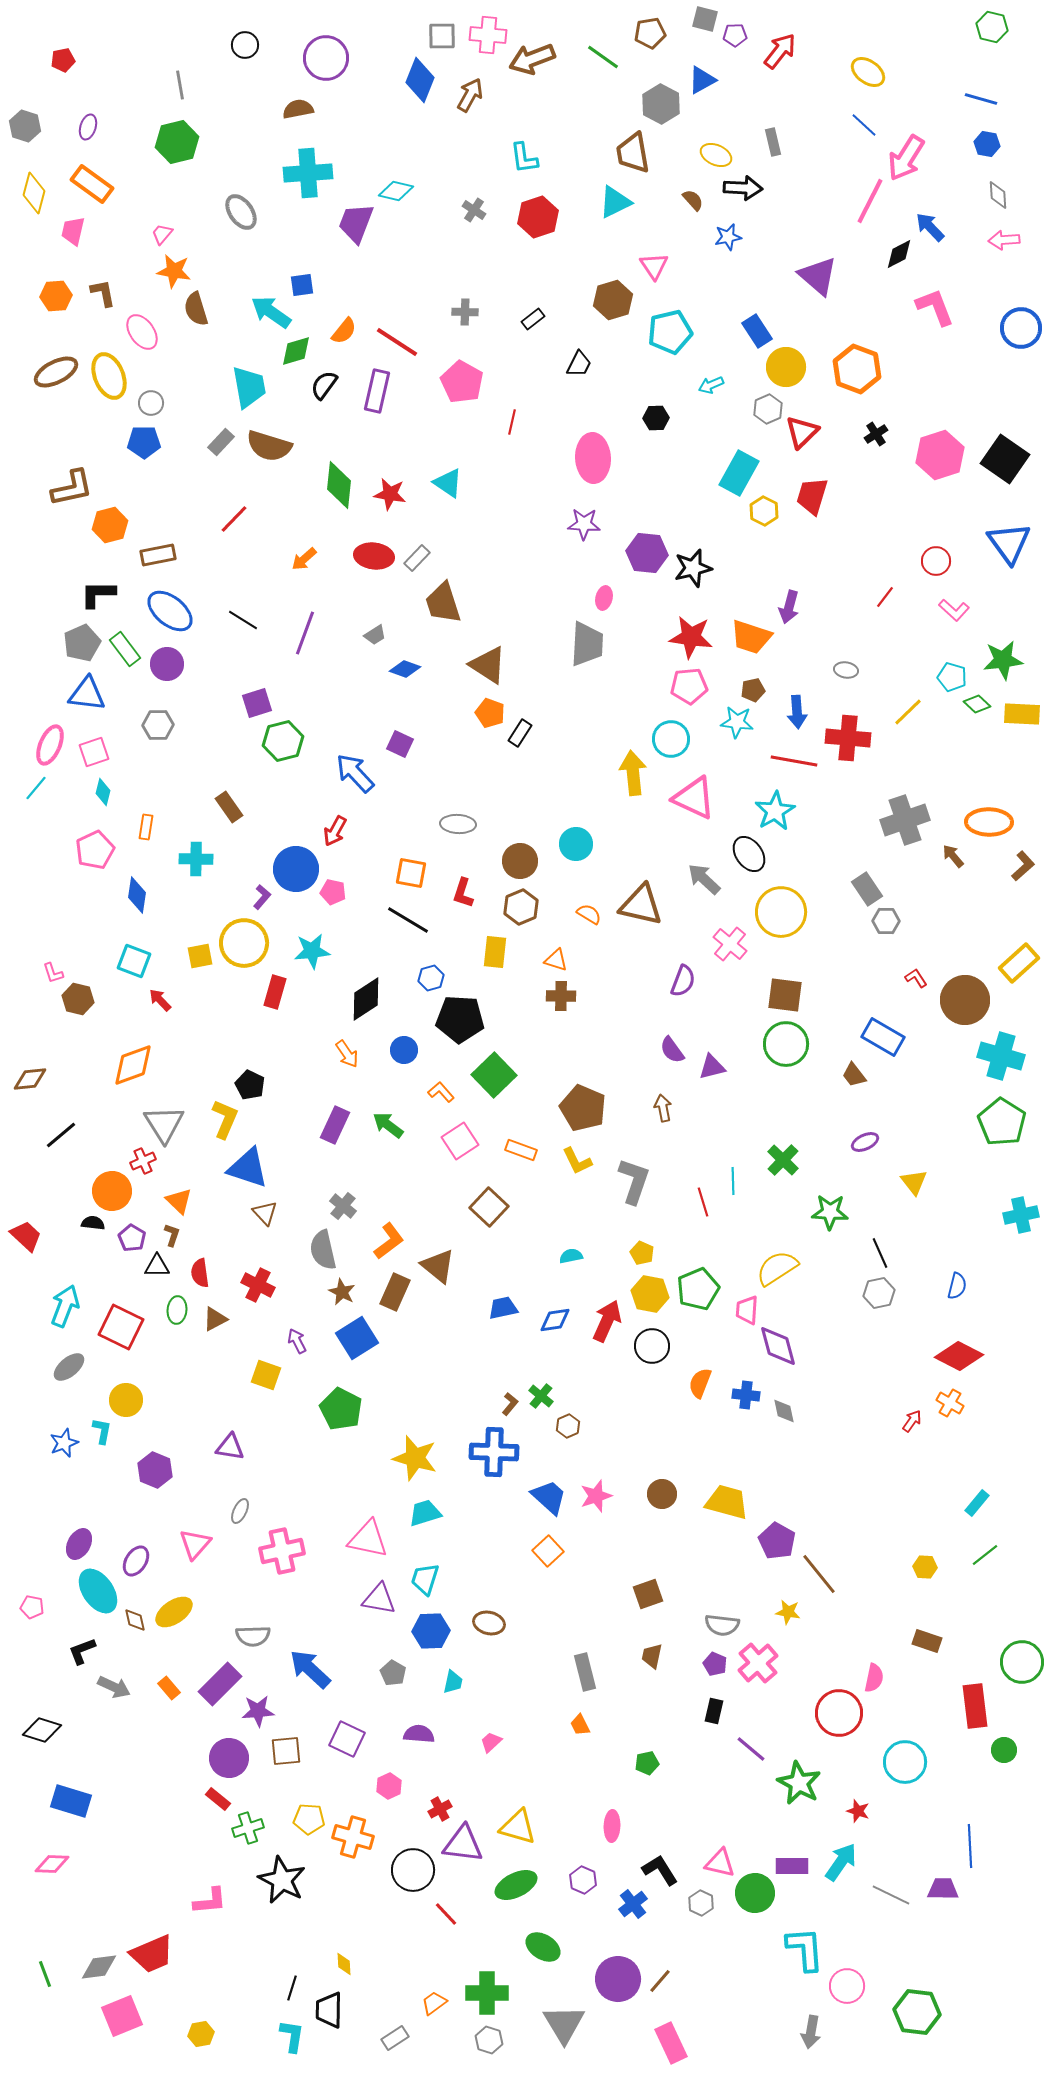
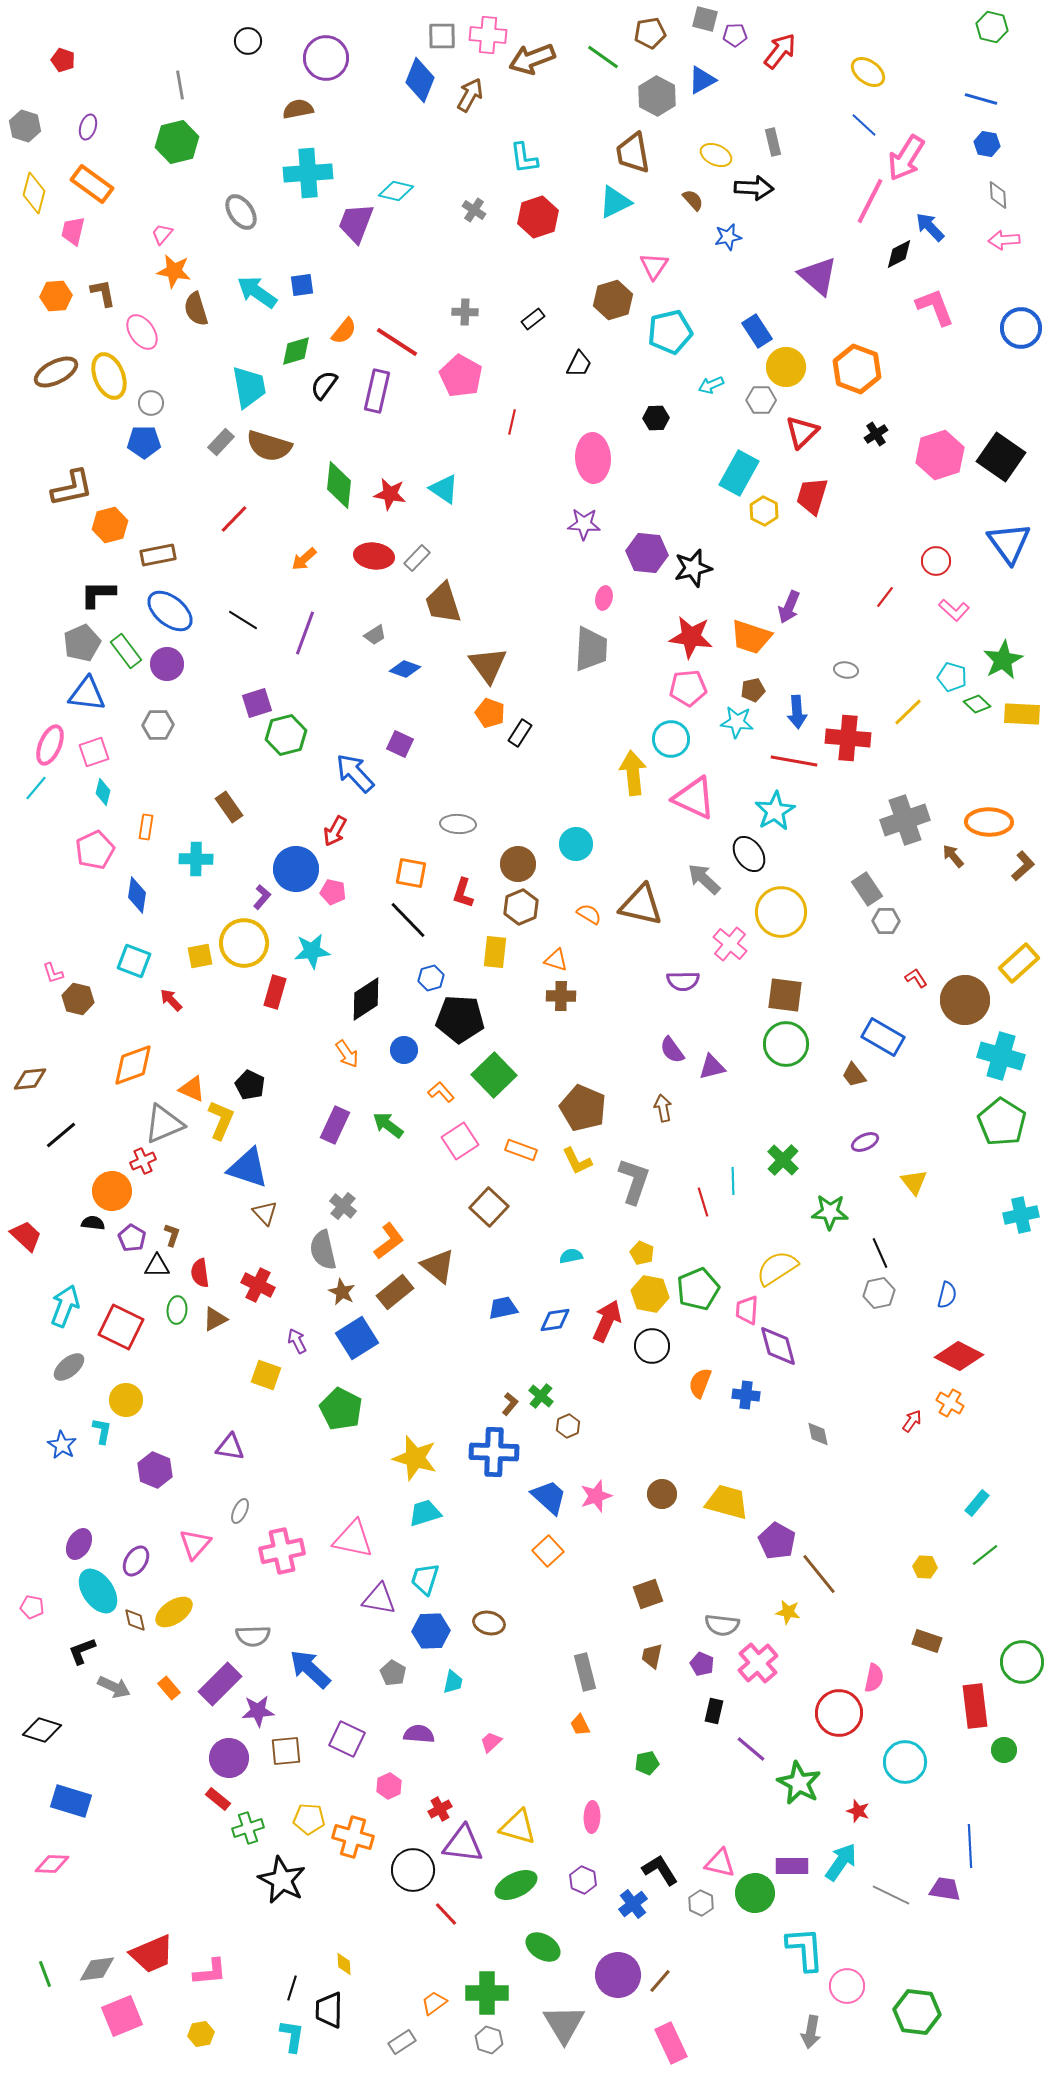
black circle at (245, 45): moved 3 px right, 4 px up
red pentagon at (63, 60): rotated 30 degrees clockwise
gray hexagon at (661, 104): moved 4 px left, 8 px up
black arrow at (743, 188): moved 11 px right
pink triangle at (654, 266): rotated 8 degrees clockwise
cyan arrow at (271, 312): moved 14 px left, 20 px up
pink pentagon at (462, 382): moved 1 px left, 6 px up
gray hexagon at (768, 409): moved 7 px left, 9 px up; rotated 24 degrees clockwise
black square at (1005, 459): moved 4 px left, 2 px up
cyan triangle at (448, 483): moved 4 px left, 6 px down
purple arrow at (789, 607): rotated 8 degrees clockwise
gray trapezoid at (587, 644): moved 4 px right, 5 px down
green rectangle at (125, 649): moved 1 px right, 2 px down
green star at (1003, 660): rotated 21 degrees counterclockwise
brown triangle at (488, 665): rotated 21 degrees clockwise
pink pentagon at (689, 686): moved 1 px left, 2 px down
green hexagon at (283, 741): moved 3 px right, 6 px up
brown circle at (520, 861): moved 2 px left, 3 px down
black line at (408, 920): rotated 15 degrees clockwise
purple semicircle at (683, 981): rotated 68 degrees clockwise
red arrow at (160, 1000): moved 11 px right
yellow L-shape at (225, 1119): moved 4 px left, 1 px down
gray triangle at (164, 1124): rotated 39 degrees clockwise
orange triangle at (179, 1201): moved 13 px right, 112 px up; rotated 20 degrees counterclockwise
blue semicircle at (957, 1286): moved 10 px left, 9 px down
brown rectangle at (395, 1292): rotated 27 degrees clockwise
gray diamond at (784, 1411): moved 34 px right, 23 px down
blue star at (64, 1443): moved 2 px left, 2 px down; rotated 20 degrees counterclockwise
pink triangle at (368, 1539): moved 15 px left
purple pentagon at (715, 1664): moved 13 px left
pink ellipse at (612, 1826): moved 20 px left, 9 px up
purple trapezoid at (943, 1889): moved 2 px right; rotated 8 degrees clockwise
pink L-shape at (210, 1901): moved 71 px down
gray diamond at (99, 1967): moved 2 px left, 2 px down
purple circle at (618, 1979): moved 4 px up
gray rectangle at (395, 2038): moved 7 px right, 4 px down
